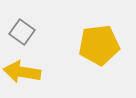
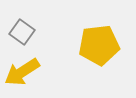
yellow arrow: rotated 42 degrees counterclockwise
